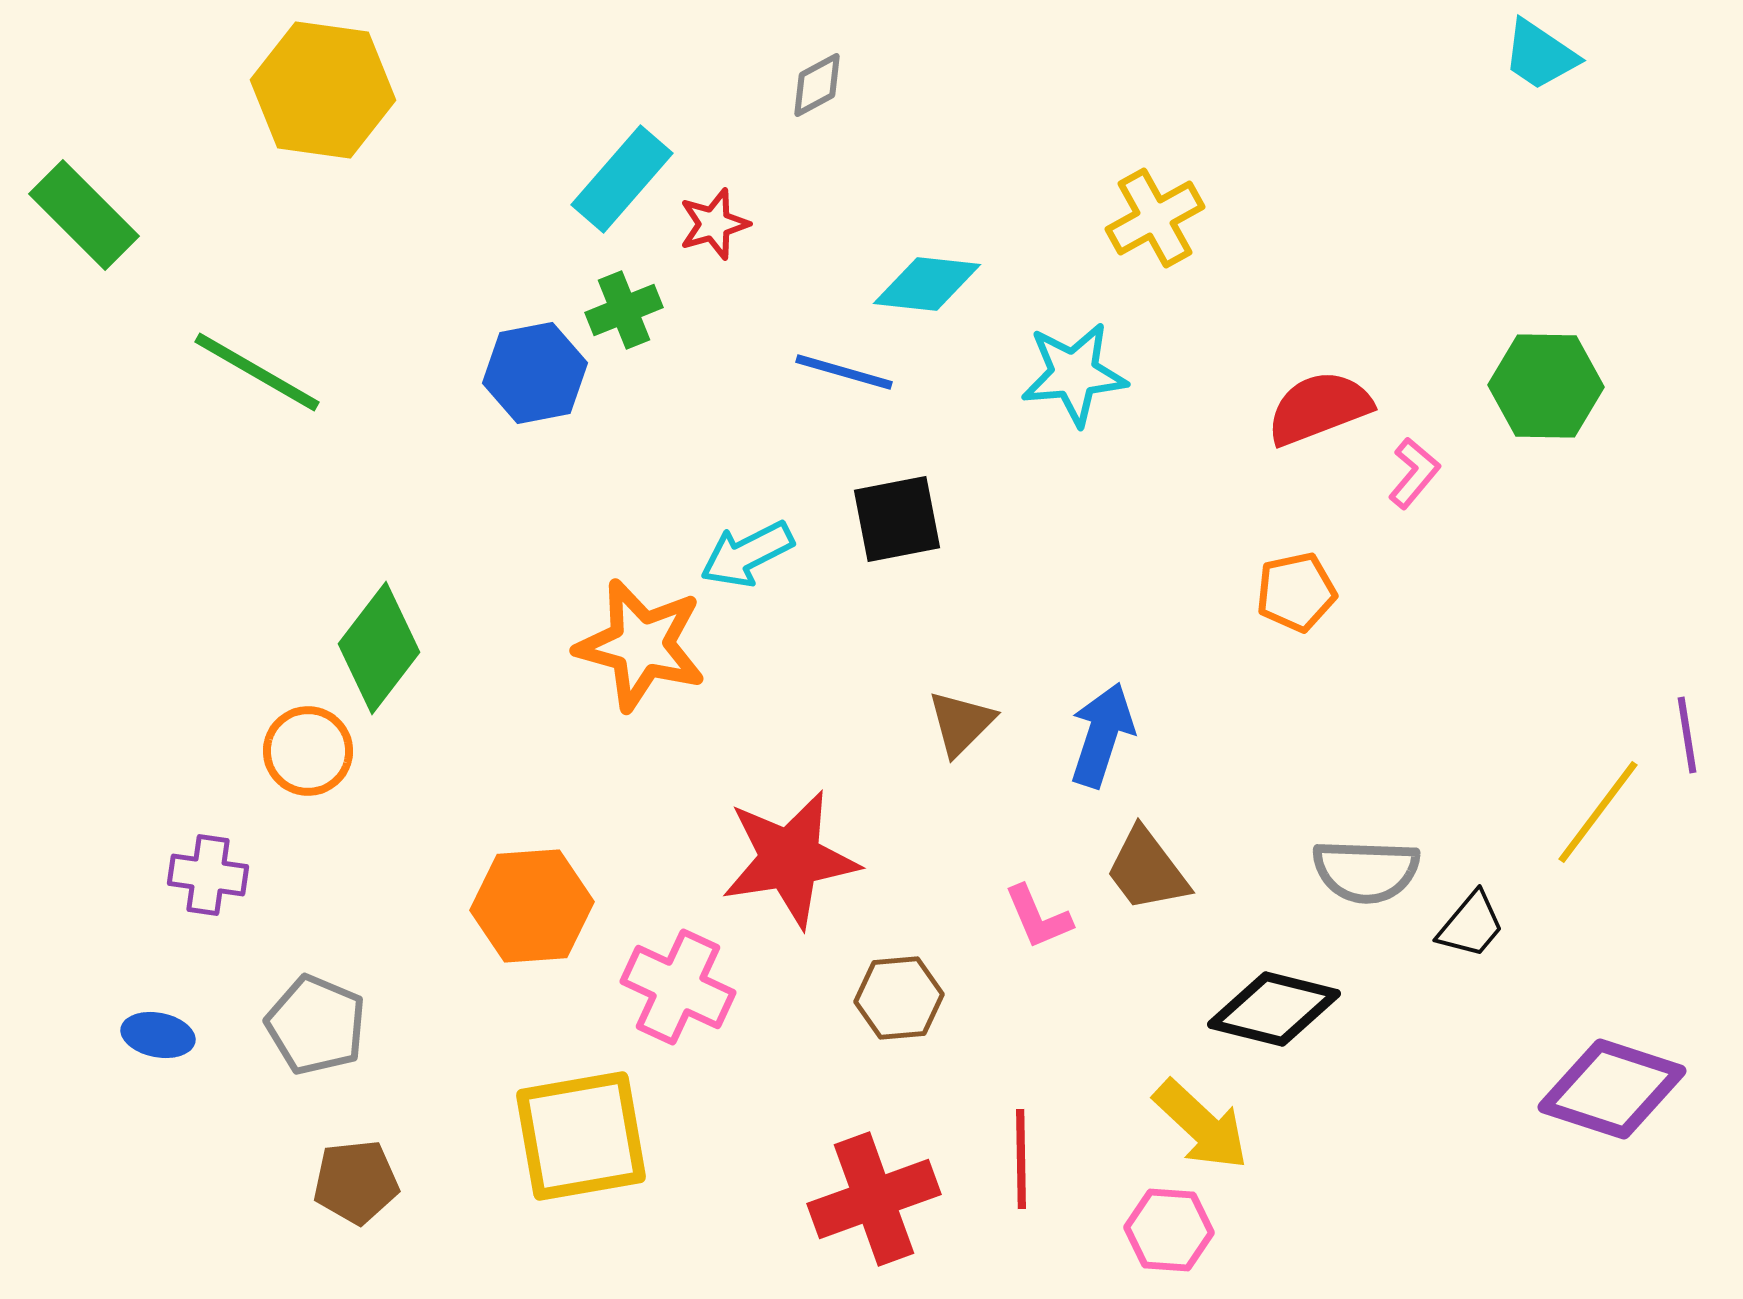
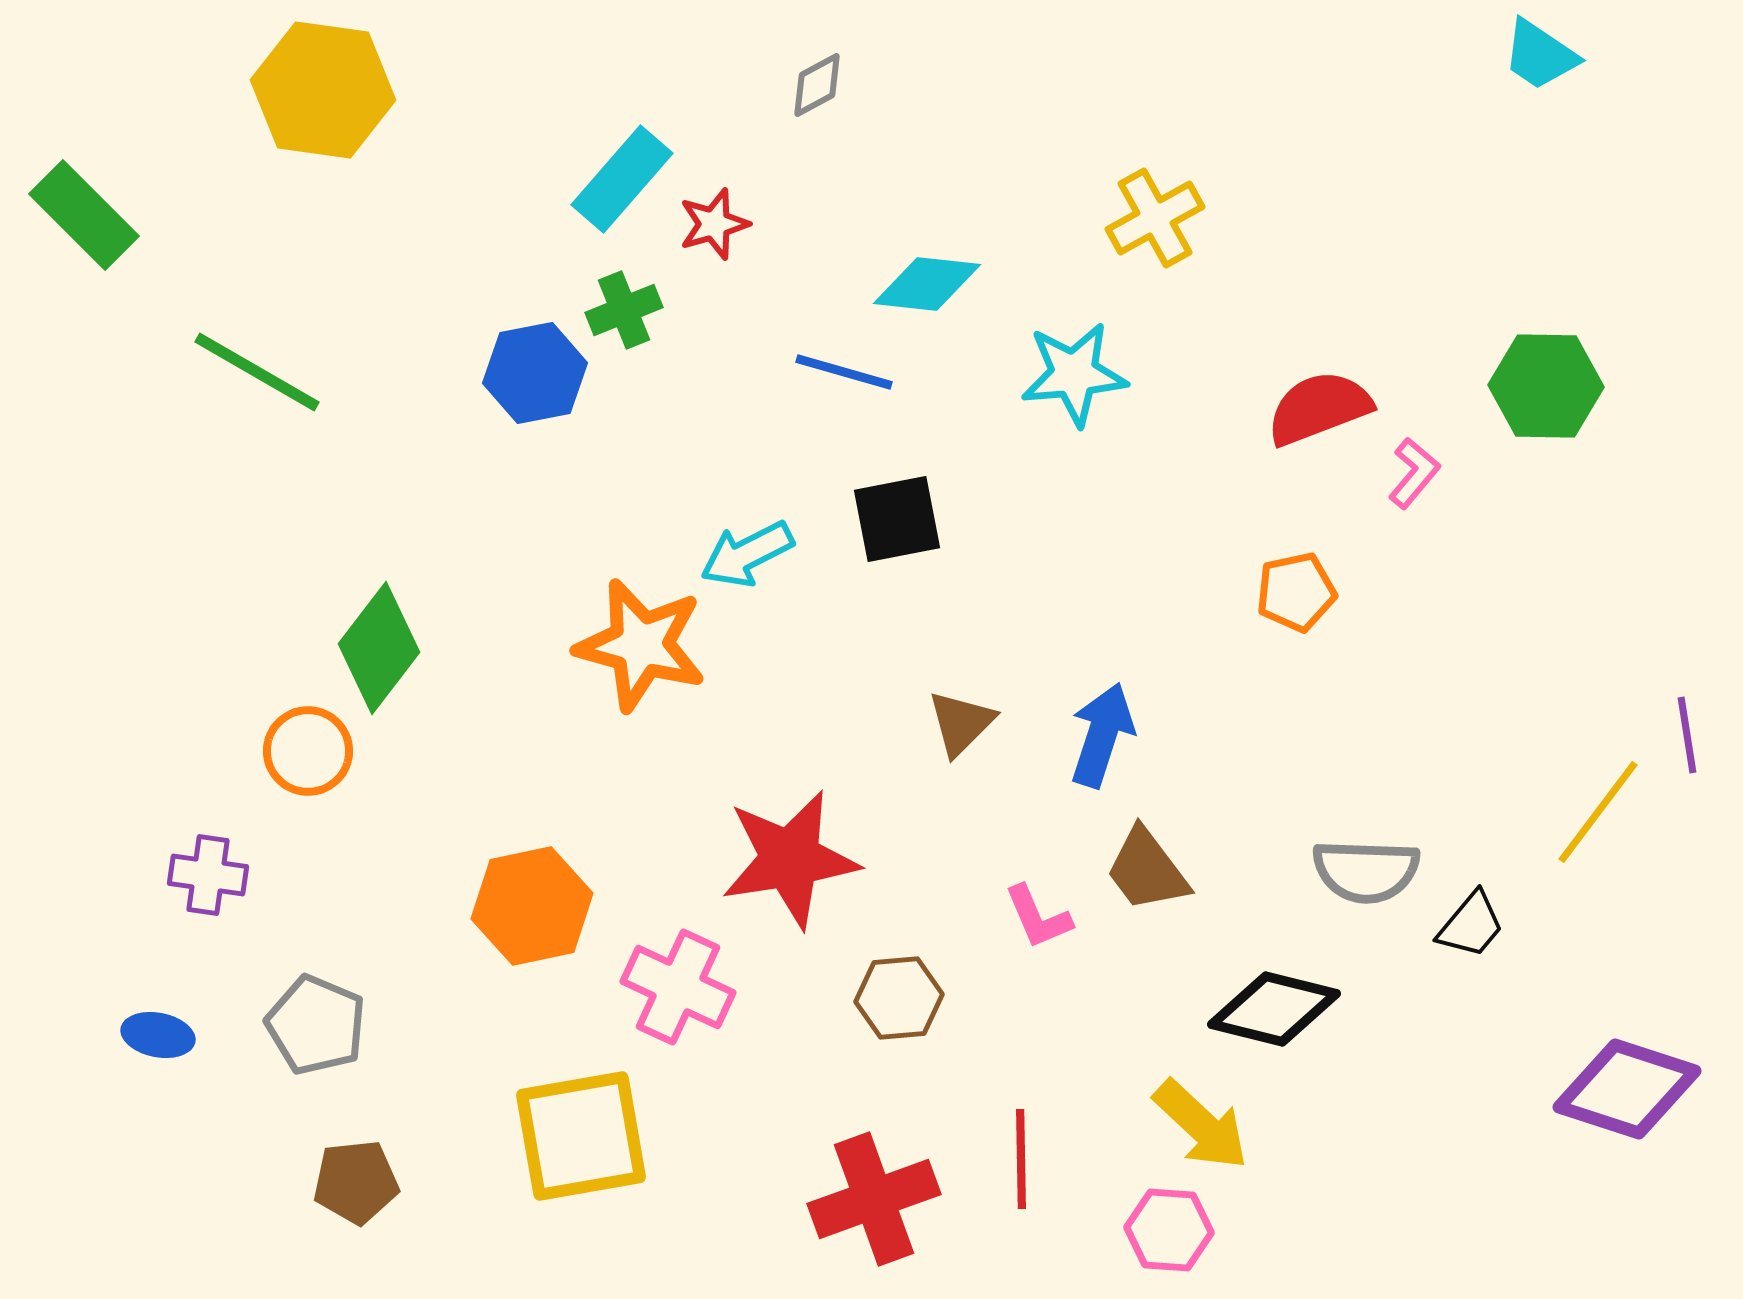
orange hexagon at (532, 906): rotated 8 degrees counterclockwise
purple diamond at (1612, 1089): moved 15 px right
